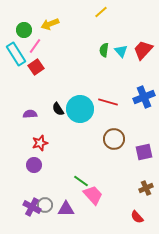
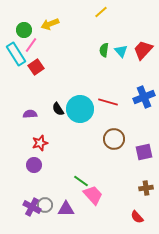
pink line: moved 4 px left, 1 px up
brown cross: rotated 16 degrees clockwise
